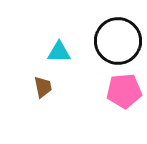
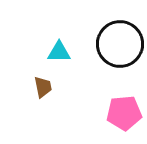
black circle: moved 2 px right, 3 px down
pink pentagon: moved 22 px down
